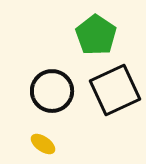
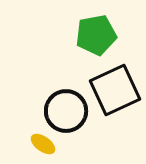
green pentagon: rotated 27 degrees clockwise
black circle: moved 14 px right, 20 px down
